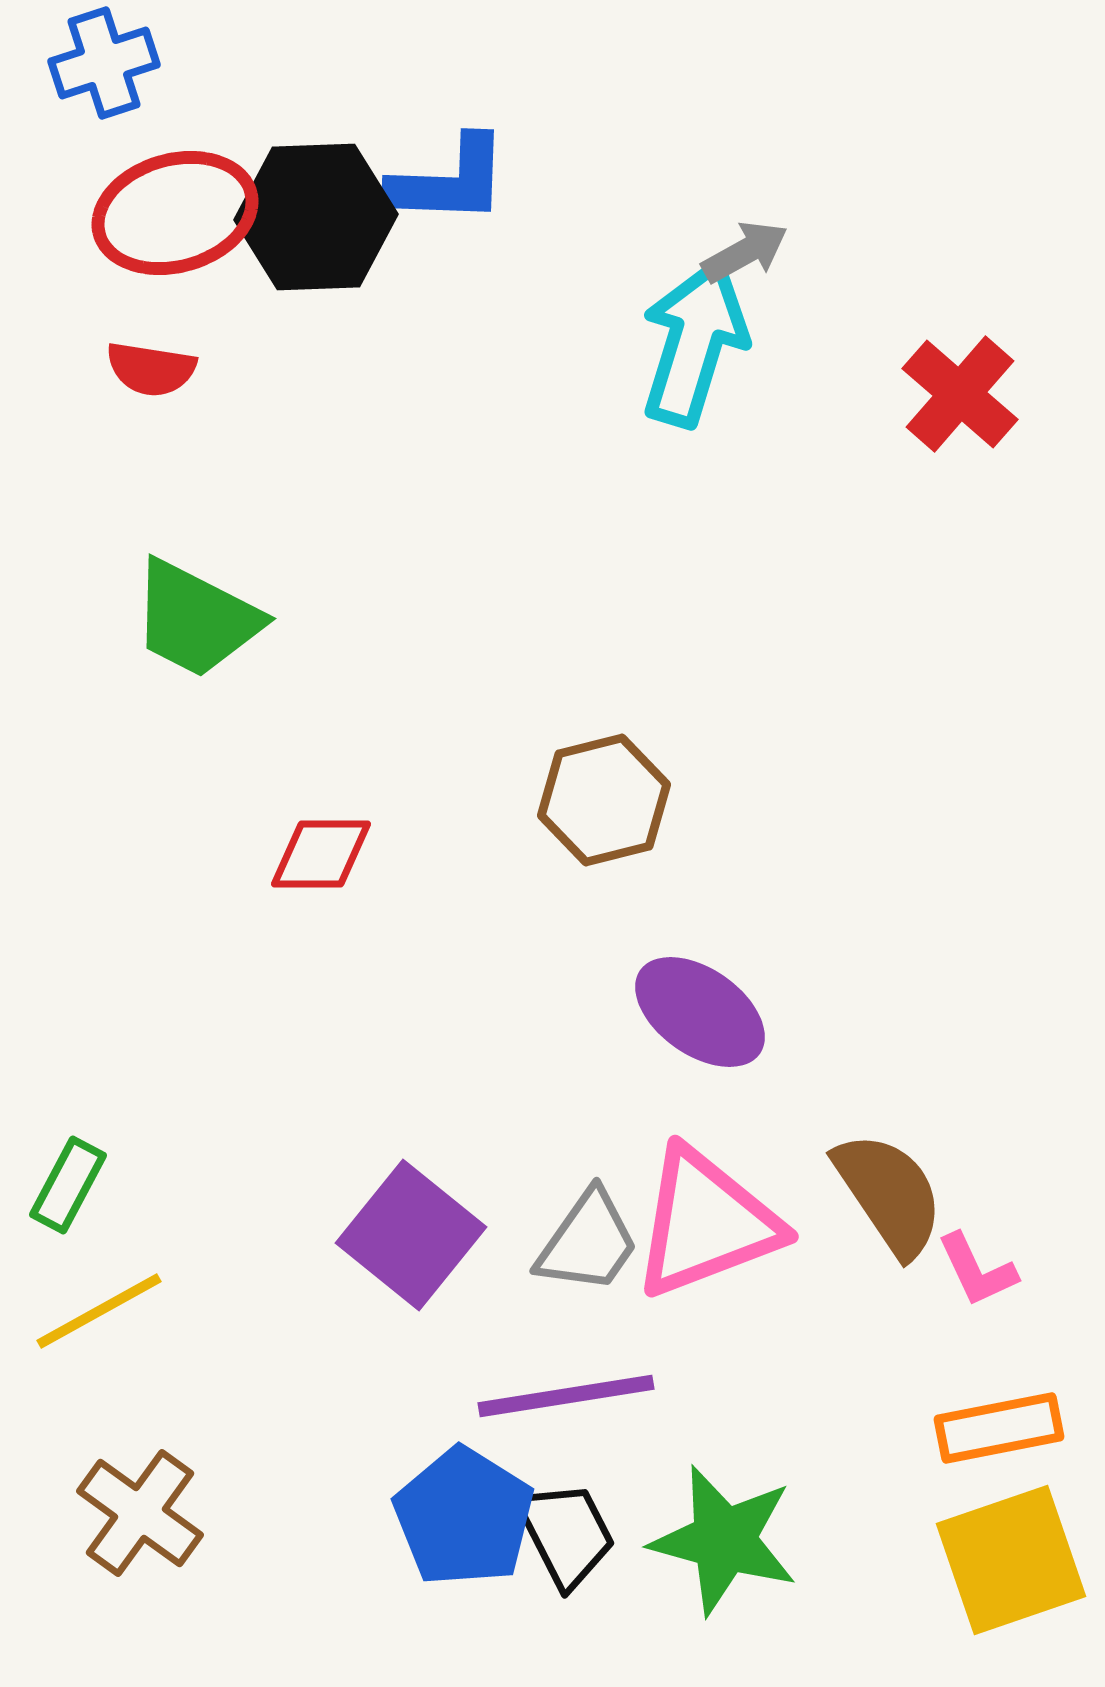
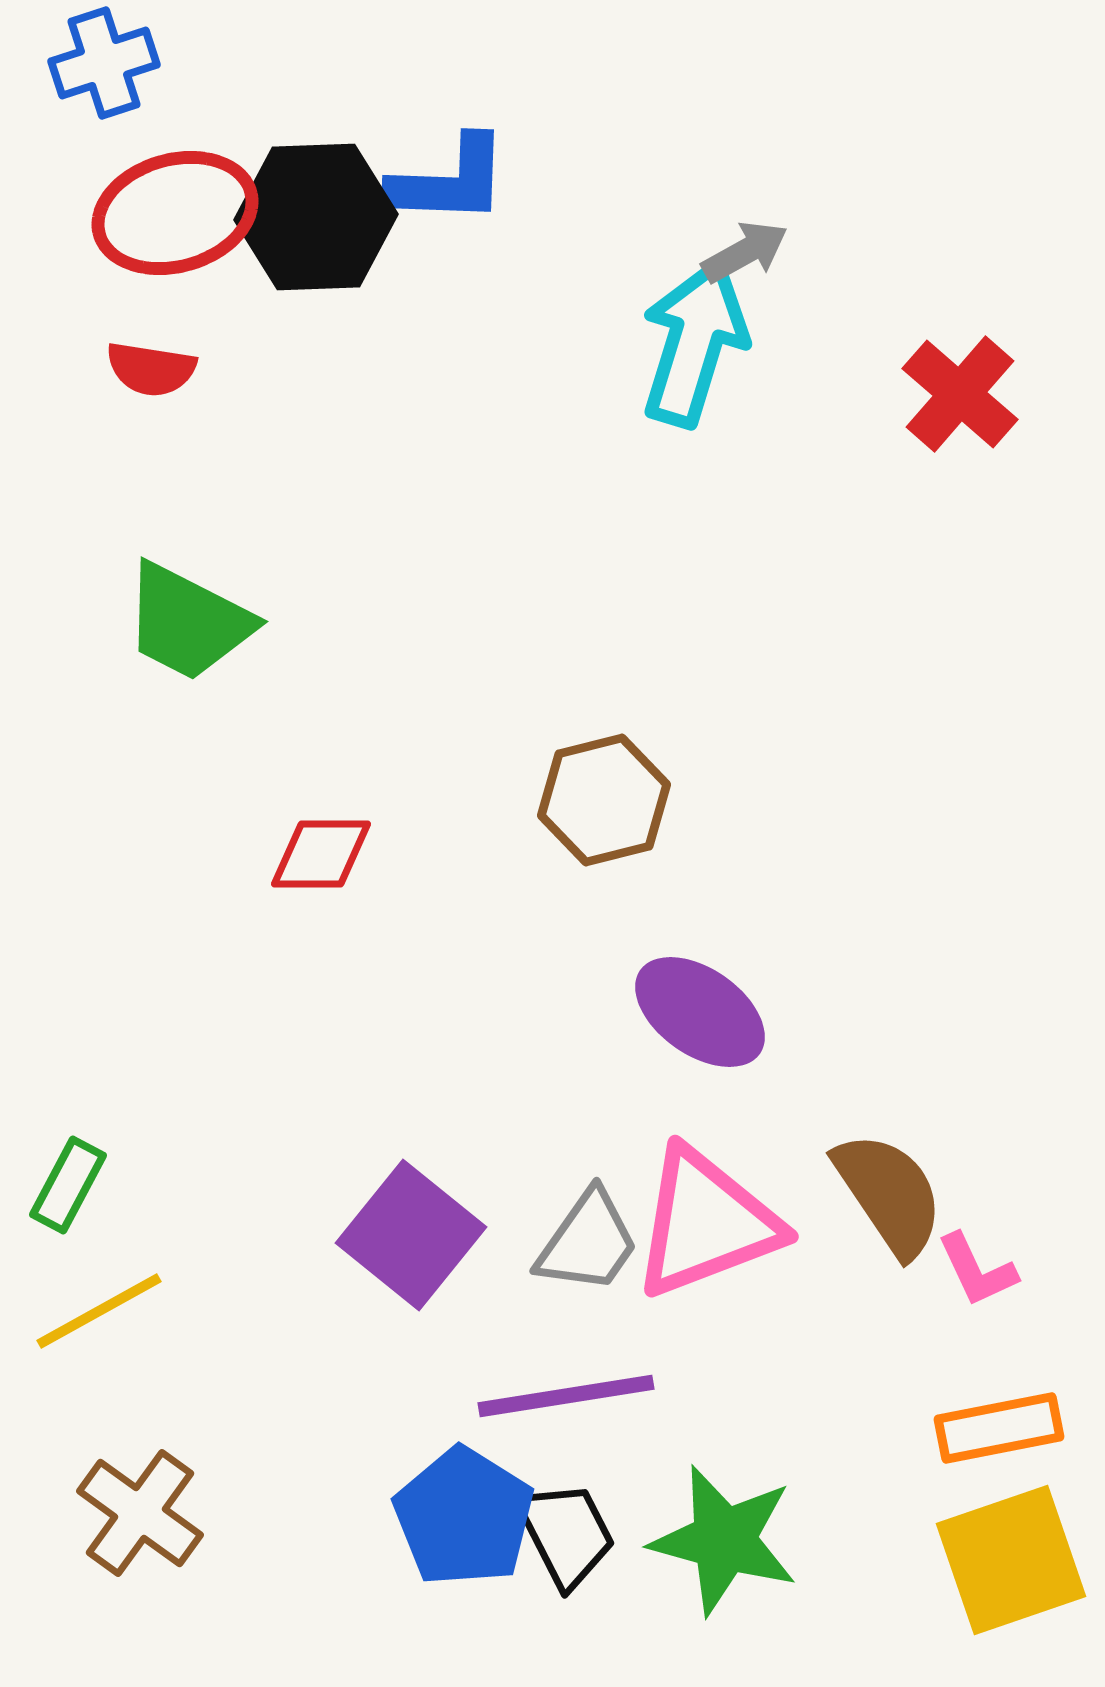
green trapezoid: moved 8 px left, 3 px down
